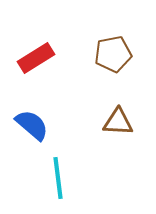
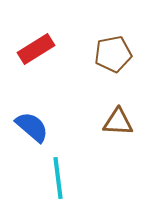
red rectangle: moved 9 px up
blue semicircle: moved 2 px down
